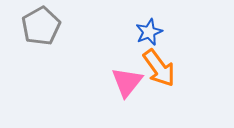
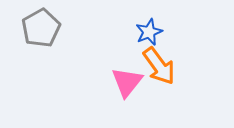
gray pentagon: moved 2 px down
orange arrow: moved 2 px up
